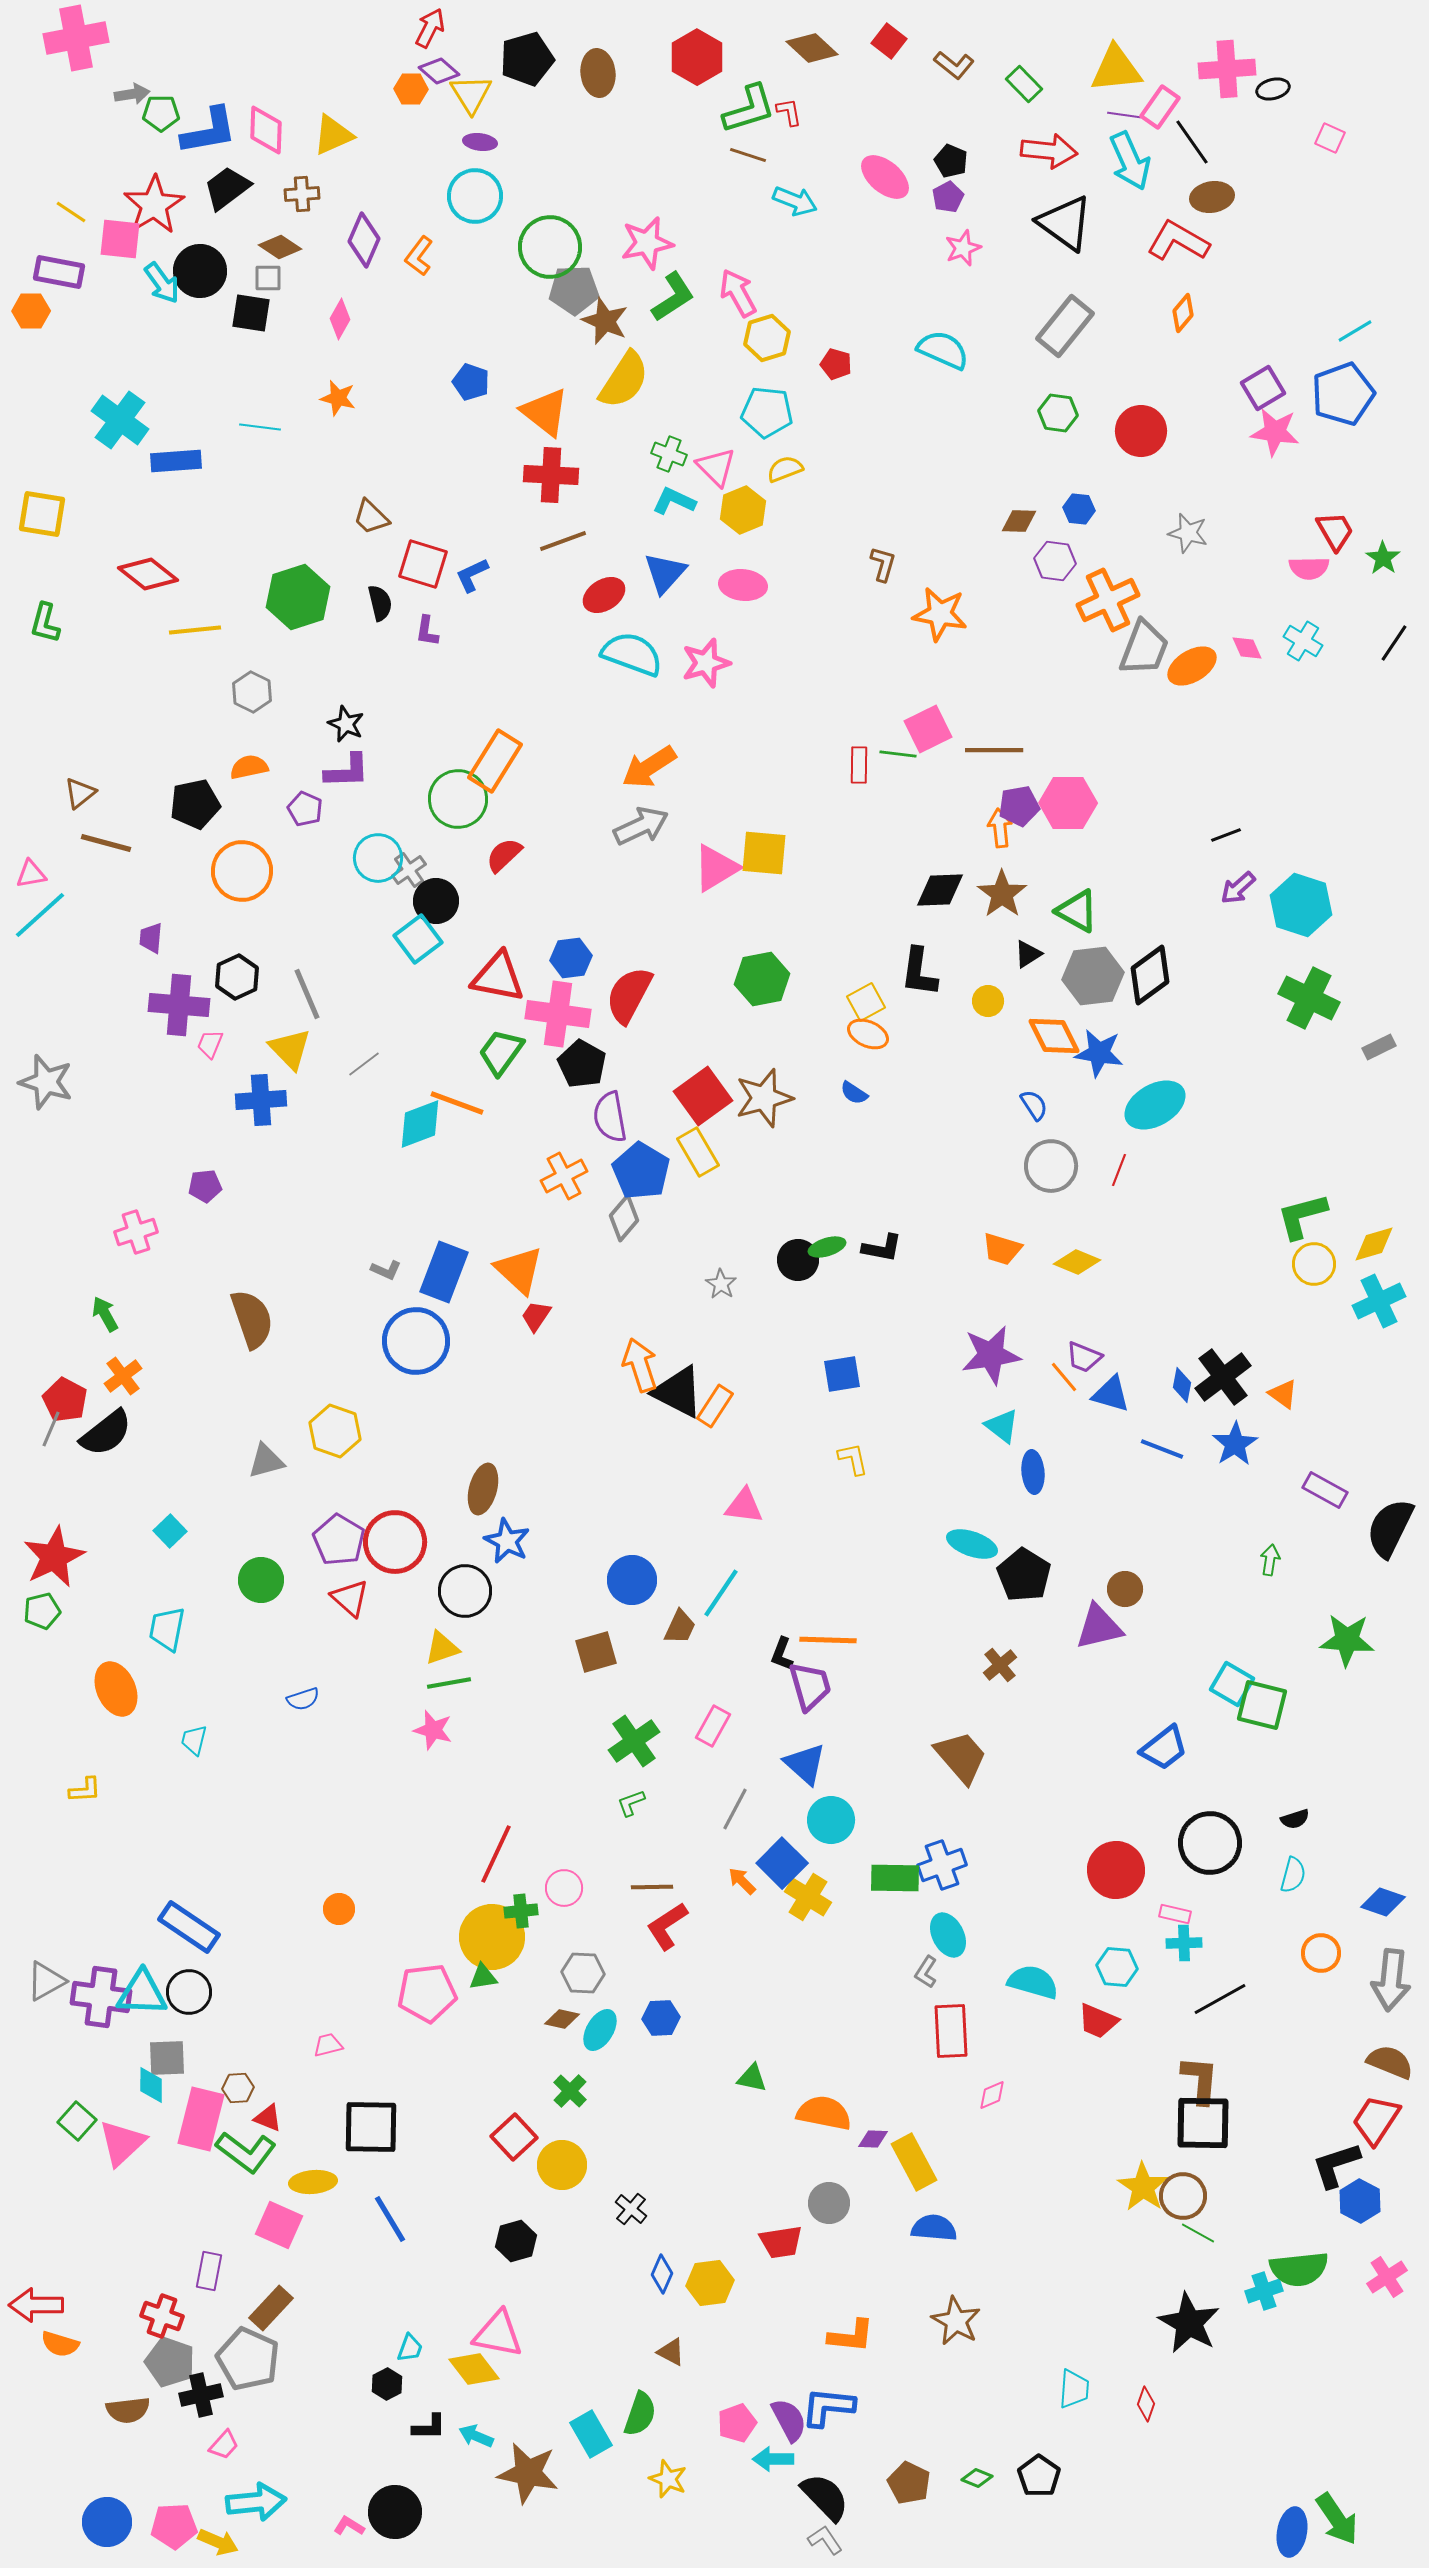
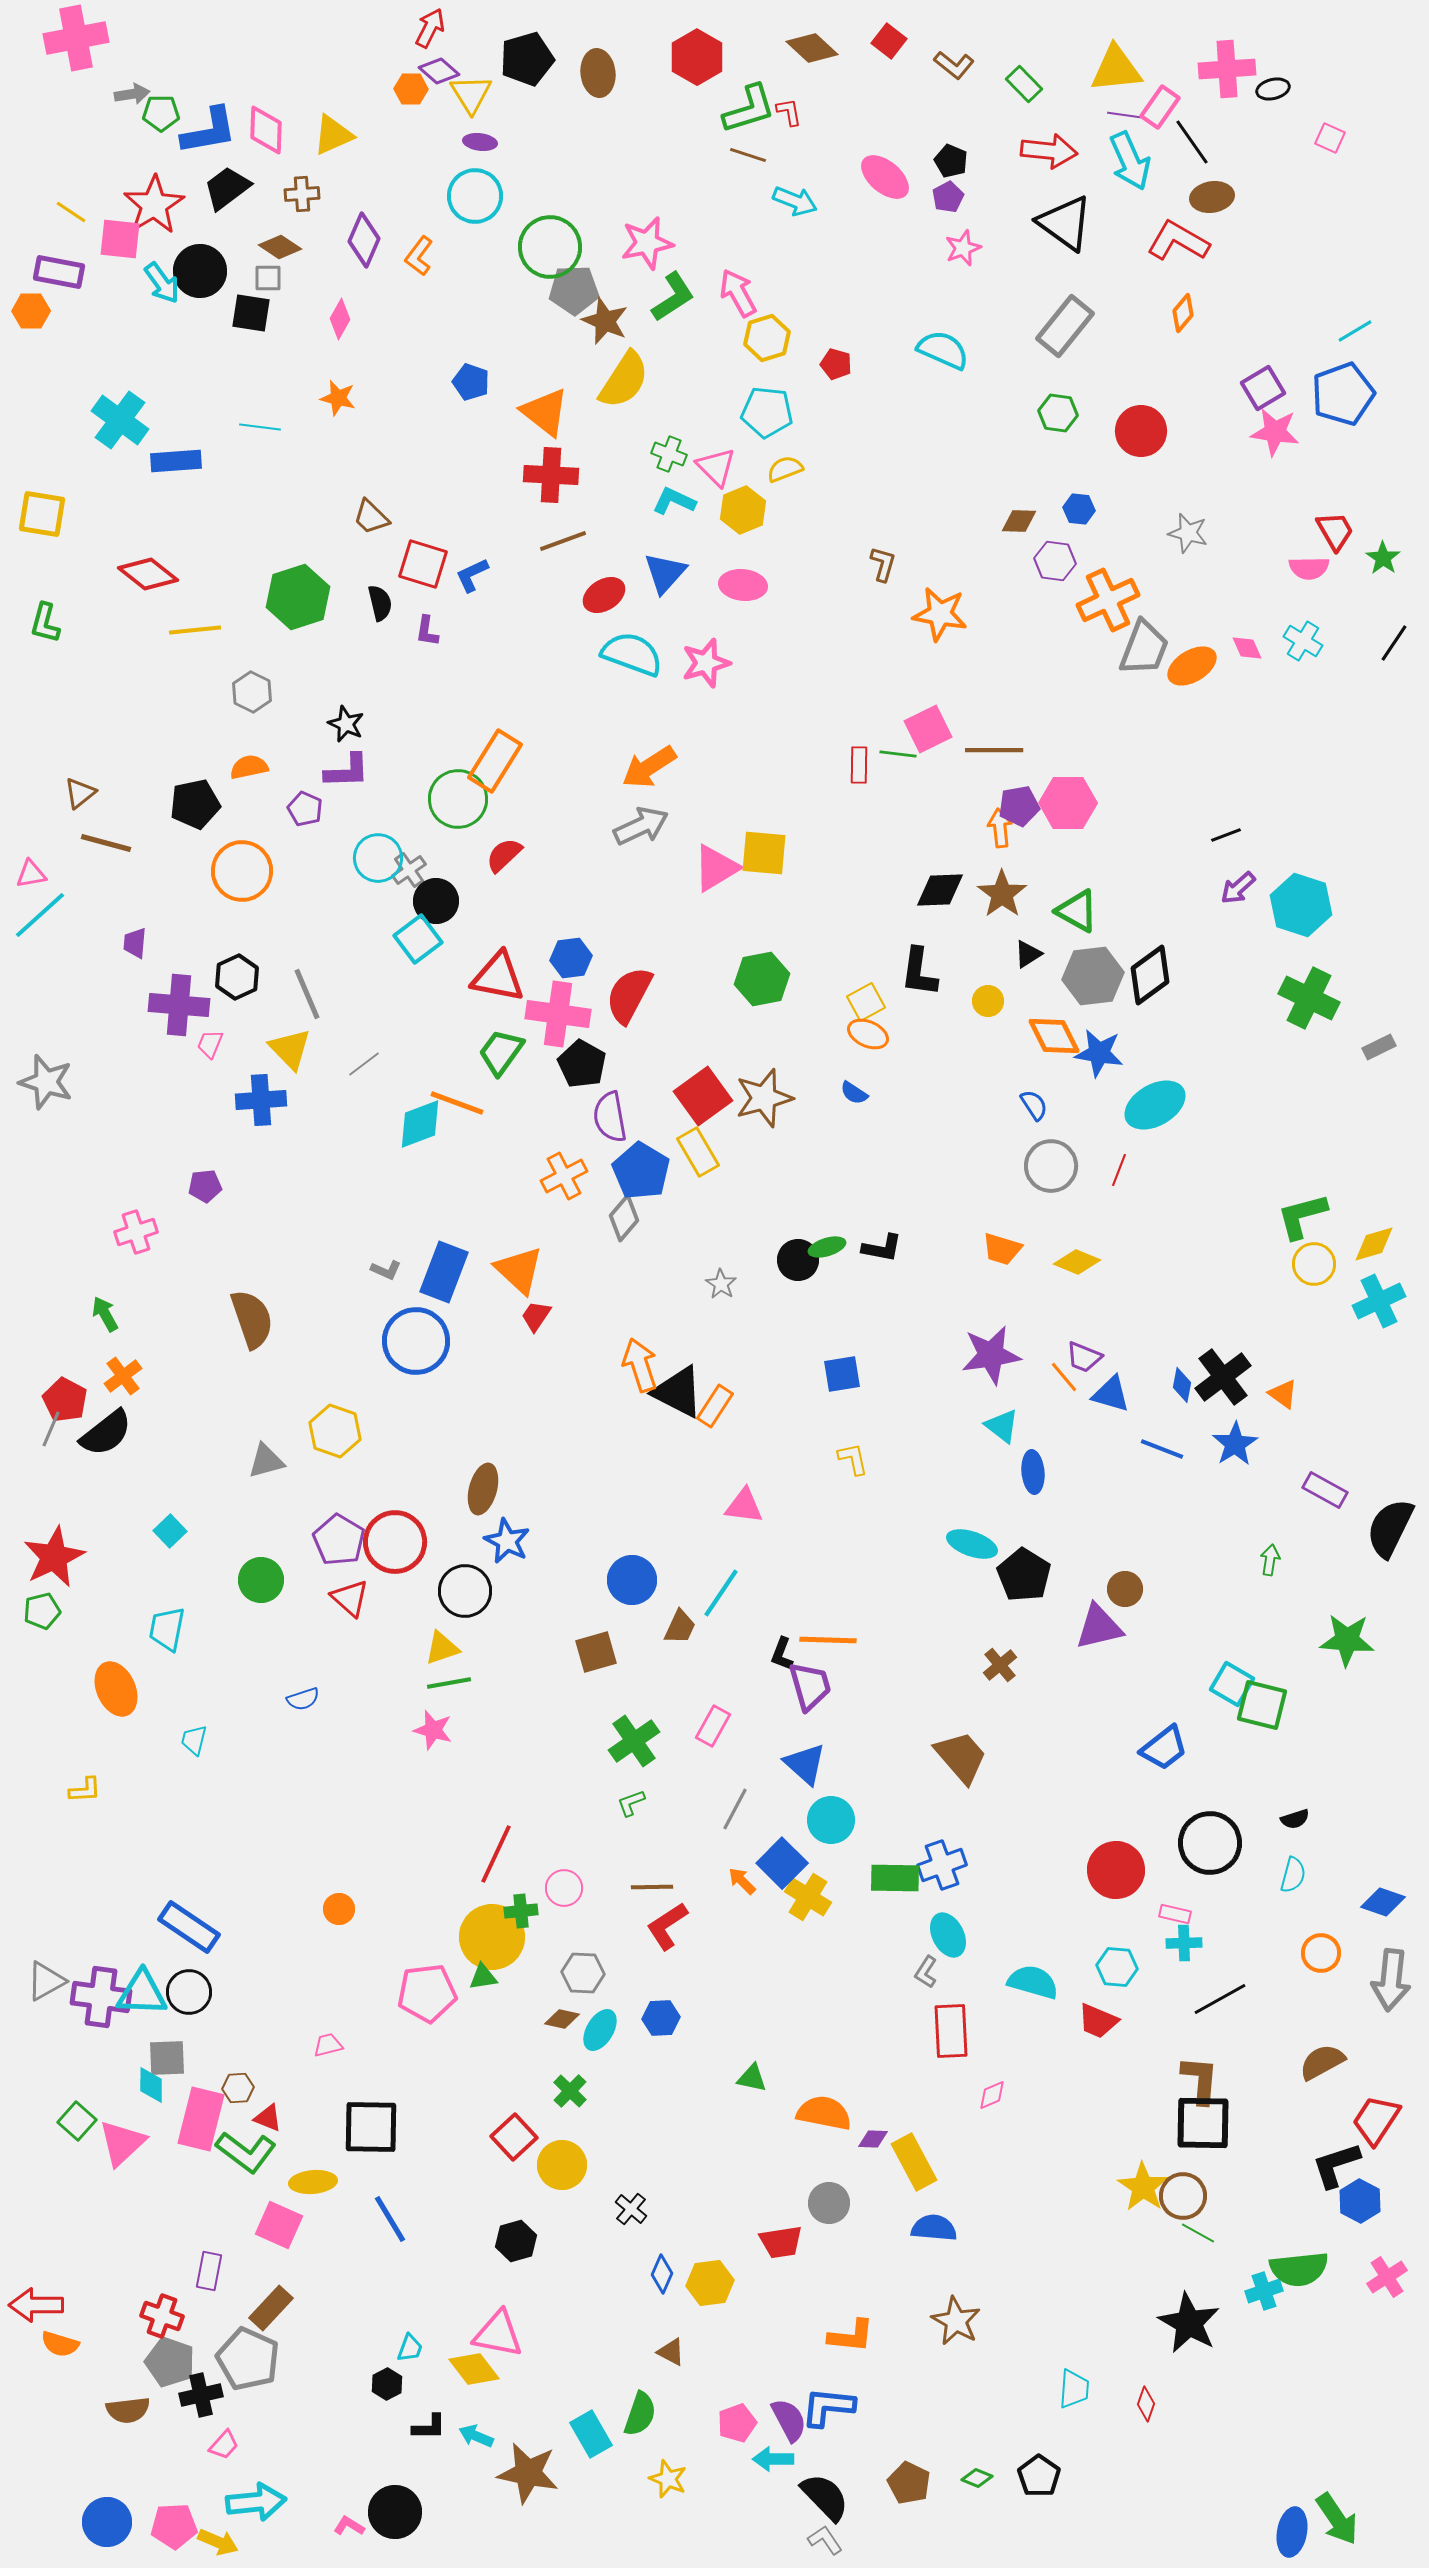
purple trapezoid at (151, 938): moved 16 px left, 5 px down
brown semicircle at (1390, 2062): moved 68 px left; rotated 51 degrees counterclockwise
